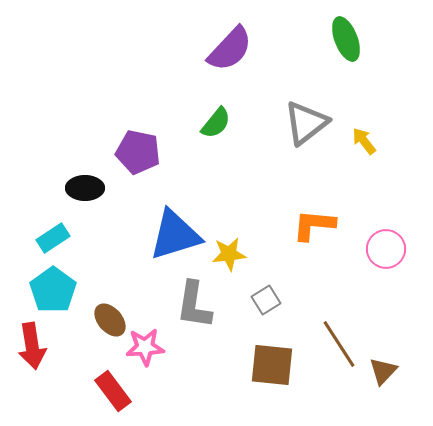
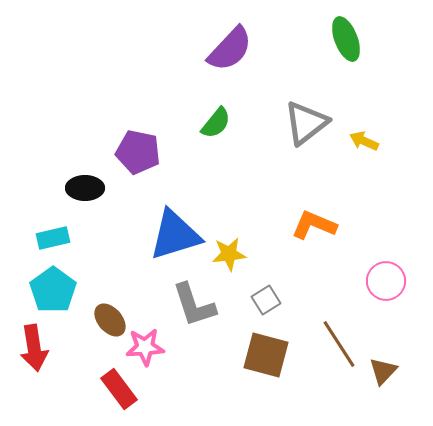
yellow arrow: rotated 28 degrees counterclockwise
orange L-shape: rotated 18 degrees clockwise
cyan rectangle: rotated 20 degrees clockwise
pink circle: moved 32 px down
gray L-shape: rotated 27 degrees counterclockwise
red arrow: moved 2 px right, 2 px down
brown square: moved 6 px left, 10 px up; rotated 9 degrees clockwise
red rectangle: moved 6 px right, 2 px up
